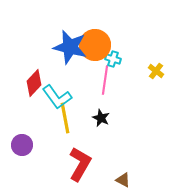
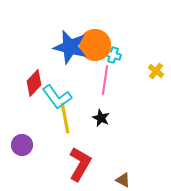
cyan cross: moved 4 px up
